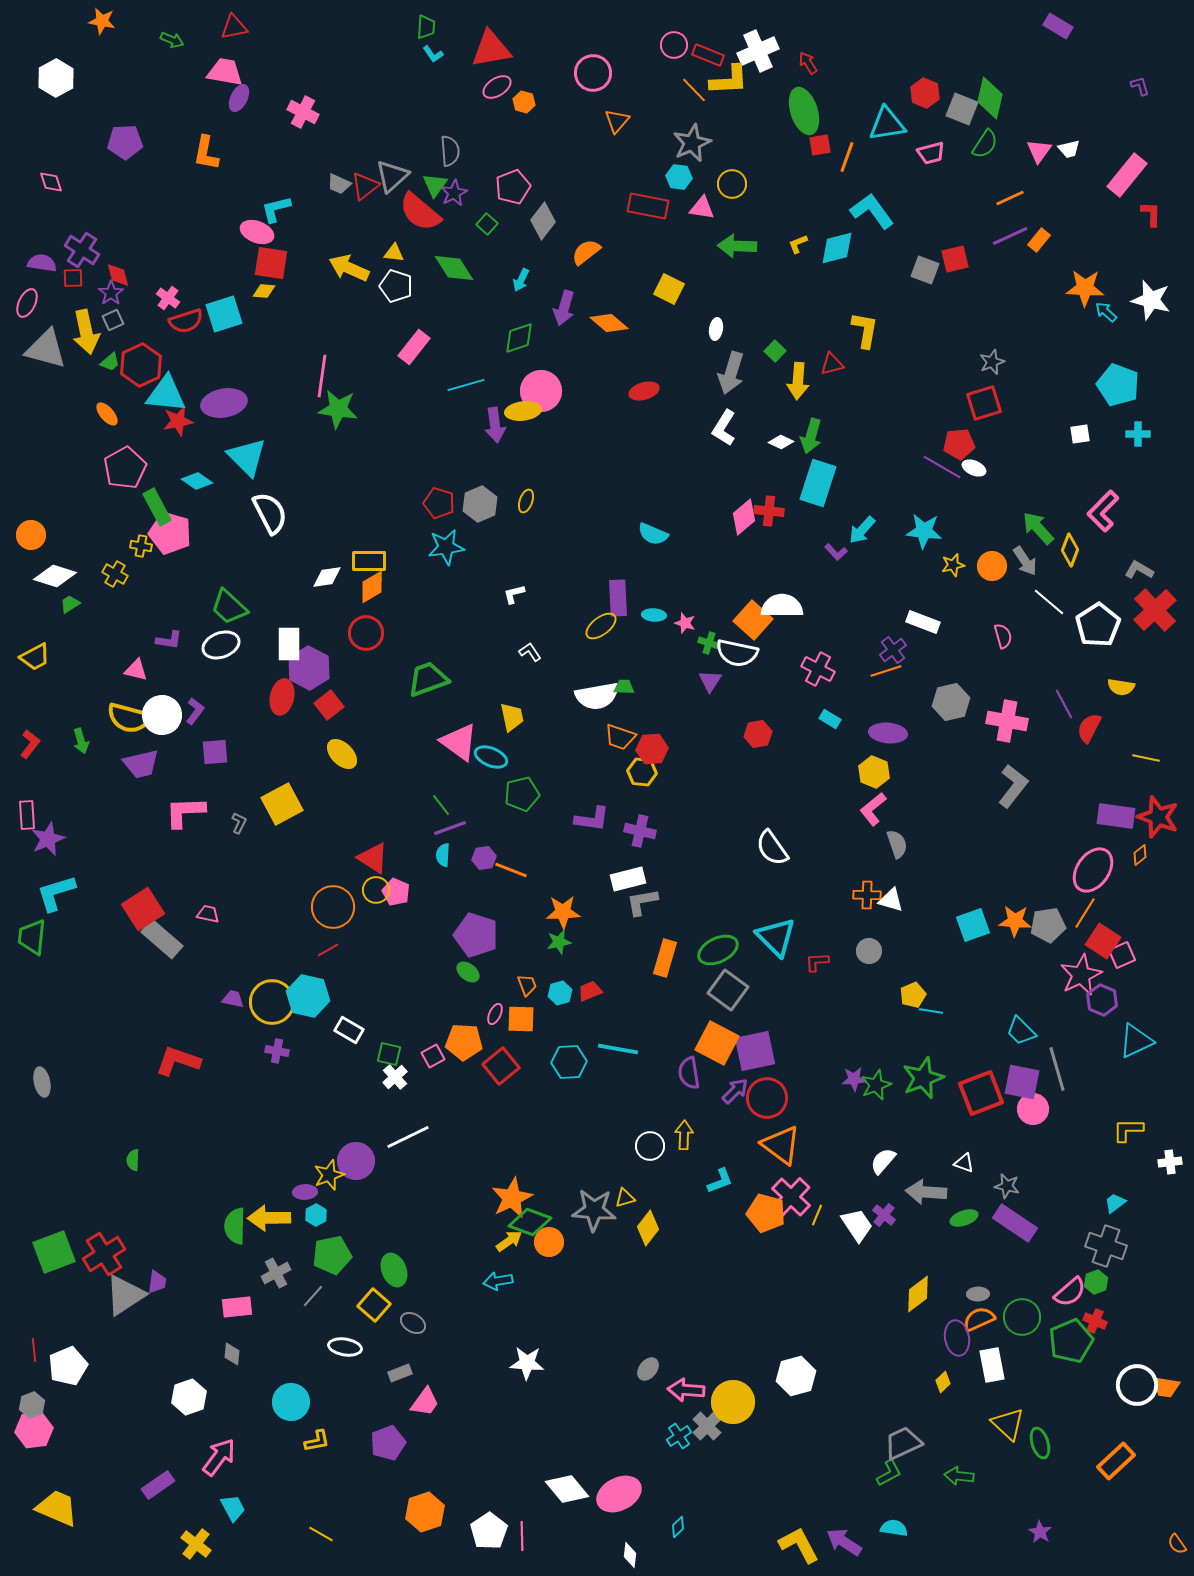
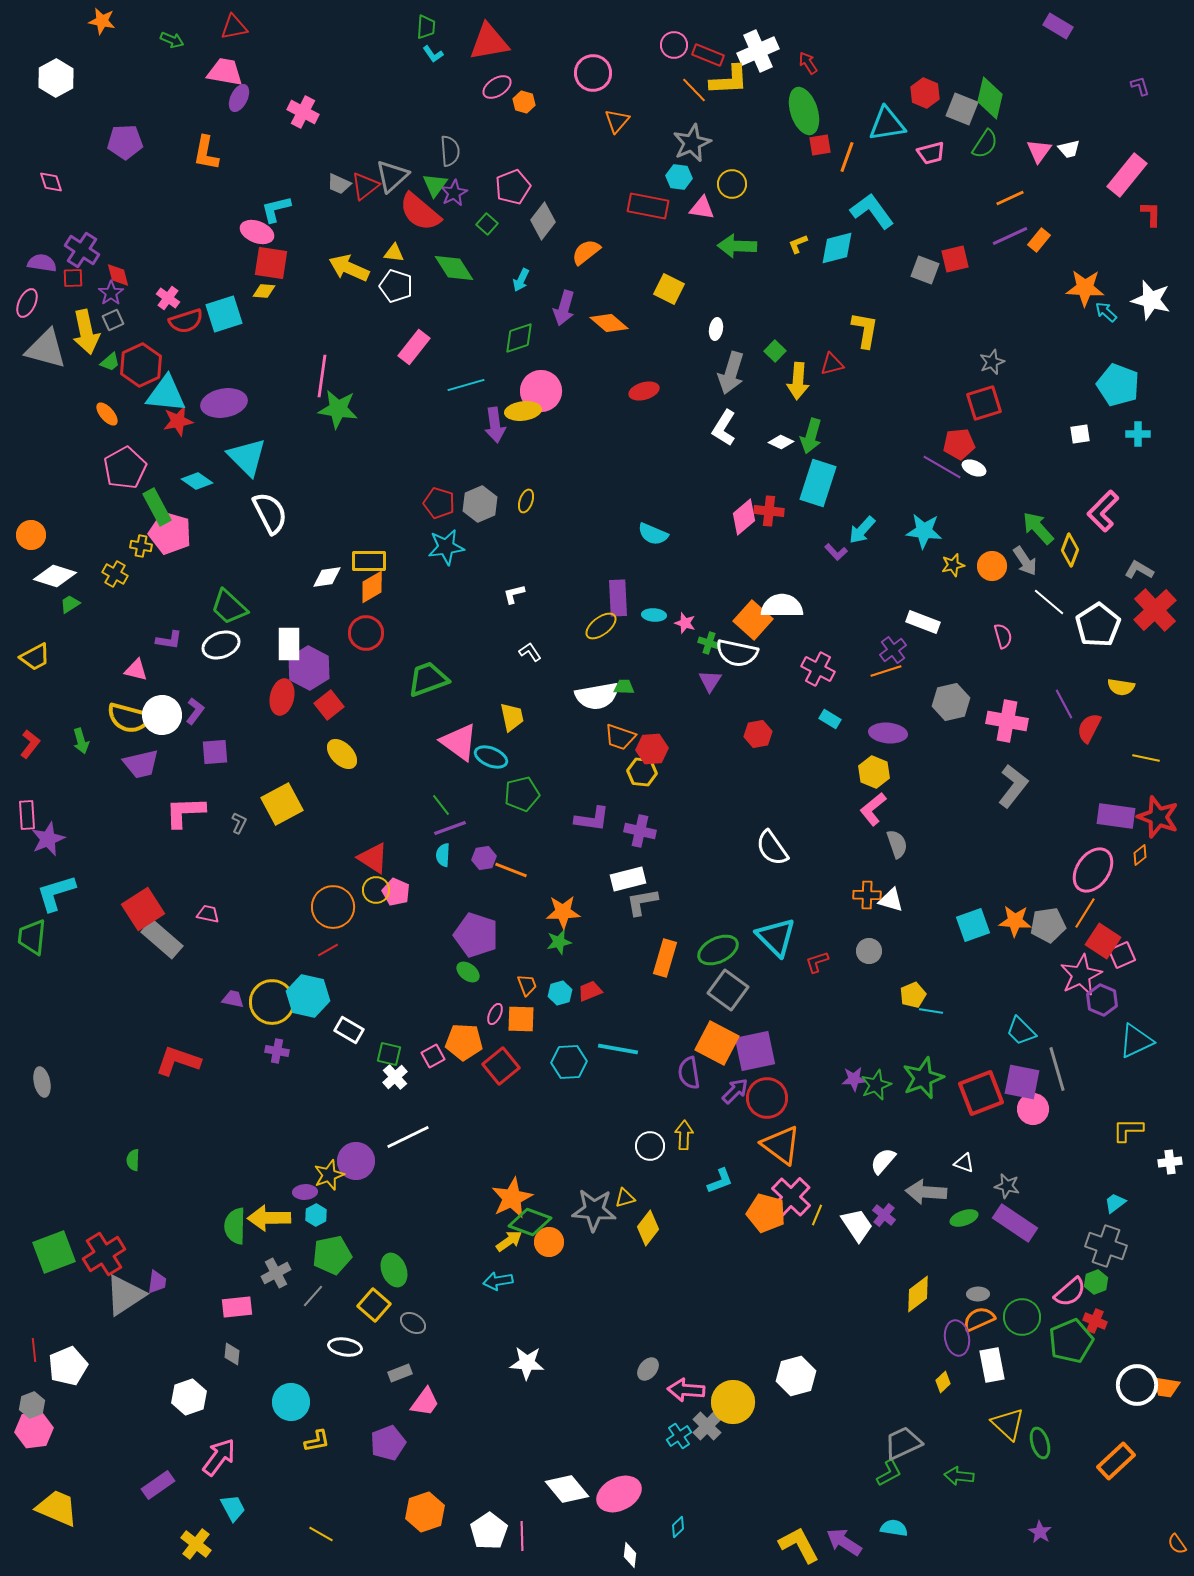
red triangle at (491, 49): moved 2 px left, 7 px up
red L-shape at (817, 962): rotated 15 degrees counterclockwise
